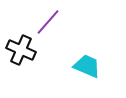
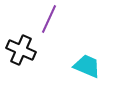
purple line: moved 1 px right, 3 px up; rotated 16 degrees counterclockwise
